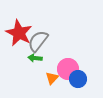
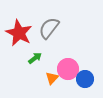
gray semicircle: moved 11 px right, 13 px up
green arrow: rotated 136 degrees clockwise
blue circle: moved 7 px right
